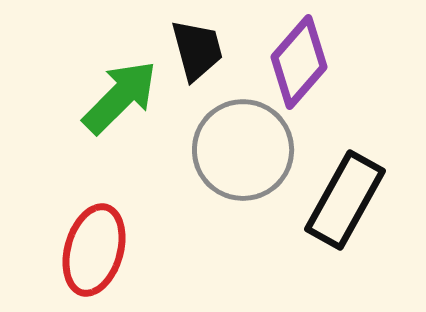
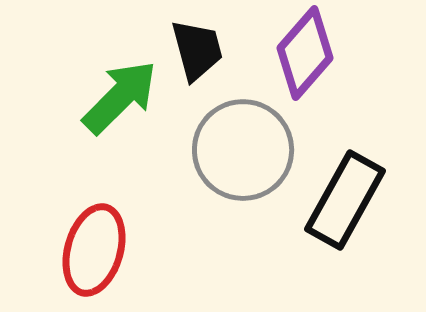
purple diamond: moved 6 px right, 9 px up
